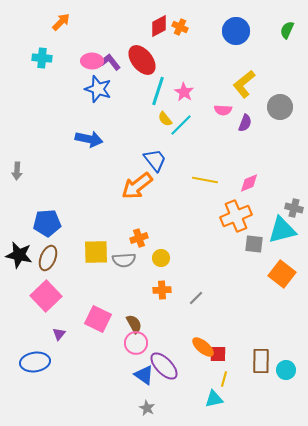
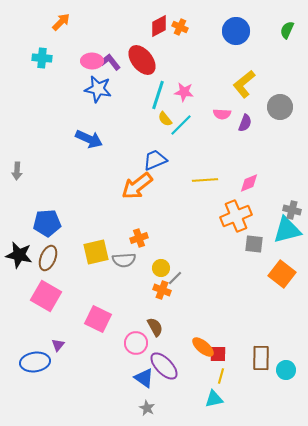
blue star at (98, 89): rotated 8 degrees counterclockwise
cyan line at (158, 91): moved 4 px down
pink star at (184, 92): rotated 24 degrees counterclockwise
pink semicircle at (223, 110): moved 1 px left, 4 px down
blue arrow at (89, 139): rotated 12 degrees clockwise
blue trapezoid at (155, 160): rotated 75 degrees counterclockwise
yellow line at (205, 180): rotated 15 degrees counterclockwise
gray cross at (294, 208): moved 2 px left, 2 px down
cyan triangle at (282, 230): moved 5 px right
yellow square at (96, 252): rotated 12 degrees counterclockwise
yellow circle at (161, 258): moved 10 px down
orange cross at (162, 290): rotated 24 degrees clockwise
pink square at (46, 296): rotated 16 degrees counterclockwise
gray line at (196, 298): moved 21 px left, 20 px up
brown semicircle at (134, 324): moved 21 px right, 3 px down
purple triangle at (59, 334): moved 1 px left, 11 px down
brown rectangle at (261, 361): moved 3 px up
blue triangle at (144, 375): moved 3 px down
yellow line at (224, 379): moved 3 px left, 3 px up
